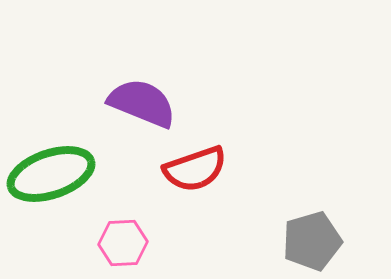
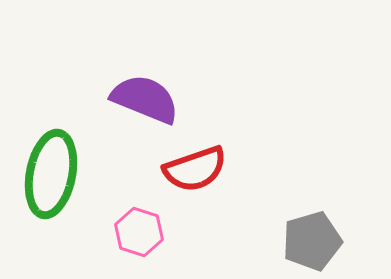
purple semicircle: moved 3 px right, 4 px up
green ellipse: rotated 60 degrees counterclockwise
pink hexagon: moved 16 px right, 11 px up; rotated 21 degrees clockwise
